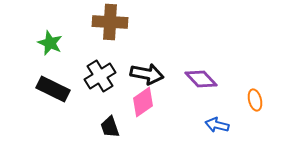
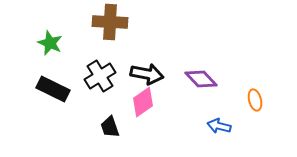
blue arrow: moved 2 px right, 1 px down
